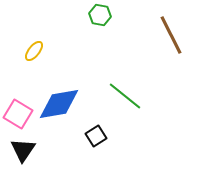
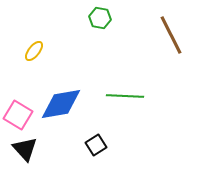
green hexagon: moved 3 px down
green line: rotated 36 degrees counterclockwise
blue diamond: moved 2 px right
pink square: moved 1 px down
black square: moved 9 px down
black triangle: moved 2 px right, 1 px up; rotated 16 degrees counterclockwise
